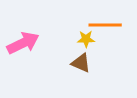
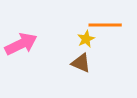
yellow star: rotated 24 degrees counterclockwise
pink arrow: moved 2 px left, 1 px down
